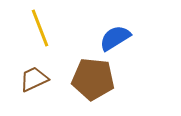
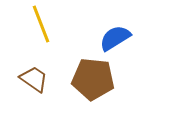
yellow line: moved 1 px right, 4 px up
brown trapezoid: rotated 60 degrees clockwise
